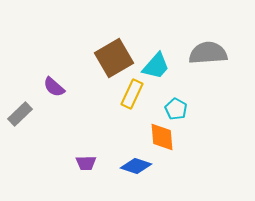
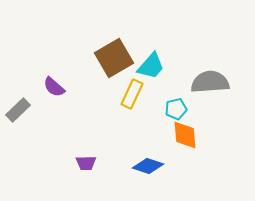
gray semicircle: moved 2 px right, 29 px down
cyan trapezoid: moved 5 px left
cyan pentagon: rotated 30 degrees clockwise
gray rectangle: moved 2 px left, 4 px up
orange diamond: moved 23 px right, 2 px up
blue diamond: moved 12 px right
